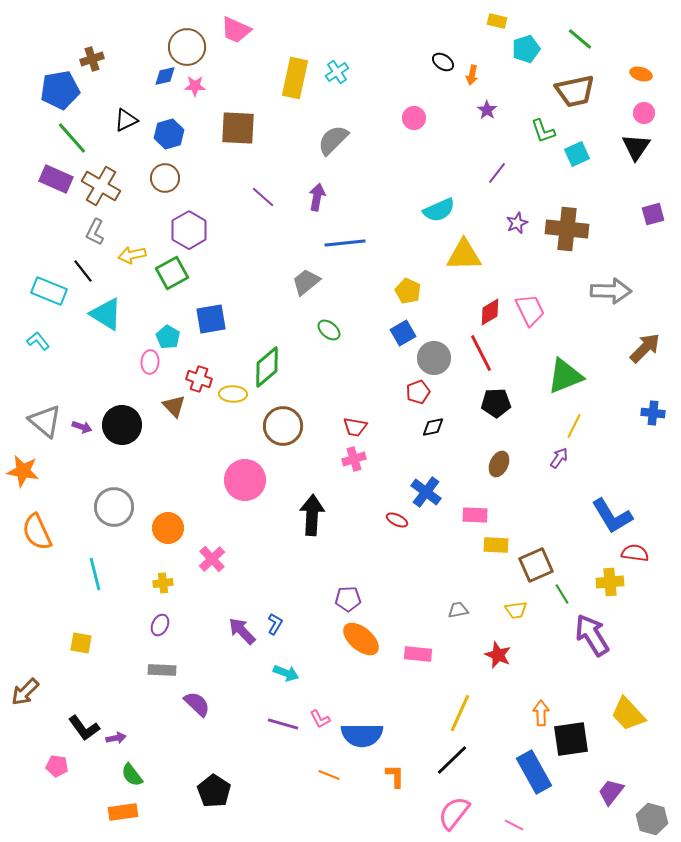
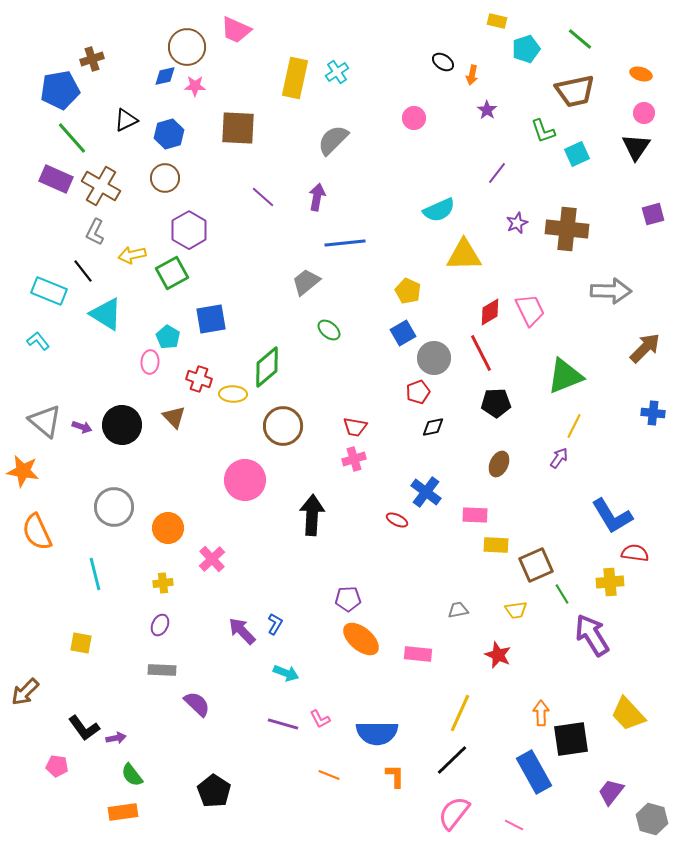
brown triangle at (174, 406): moved 11 px down
blue semicircle at (362, 735): moved 15 px right, 2 px up
